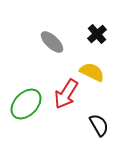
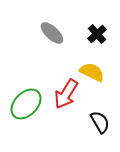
gray ellipse: moved 9 px up
black semicircle: moved 1 px right, 3 px up
